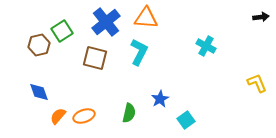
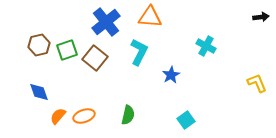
orange triangle: moved 4 px right, 1 px up
green square: moved 5 px right, 19 px down; rotated 15 degrees clockwise
brown square: rotated 25 degrees clockwise
blue star: moved 11 px right, 24 px up
green semicircle: moved 1 px left, 2 px down
